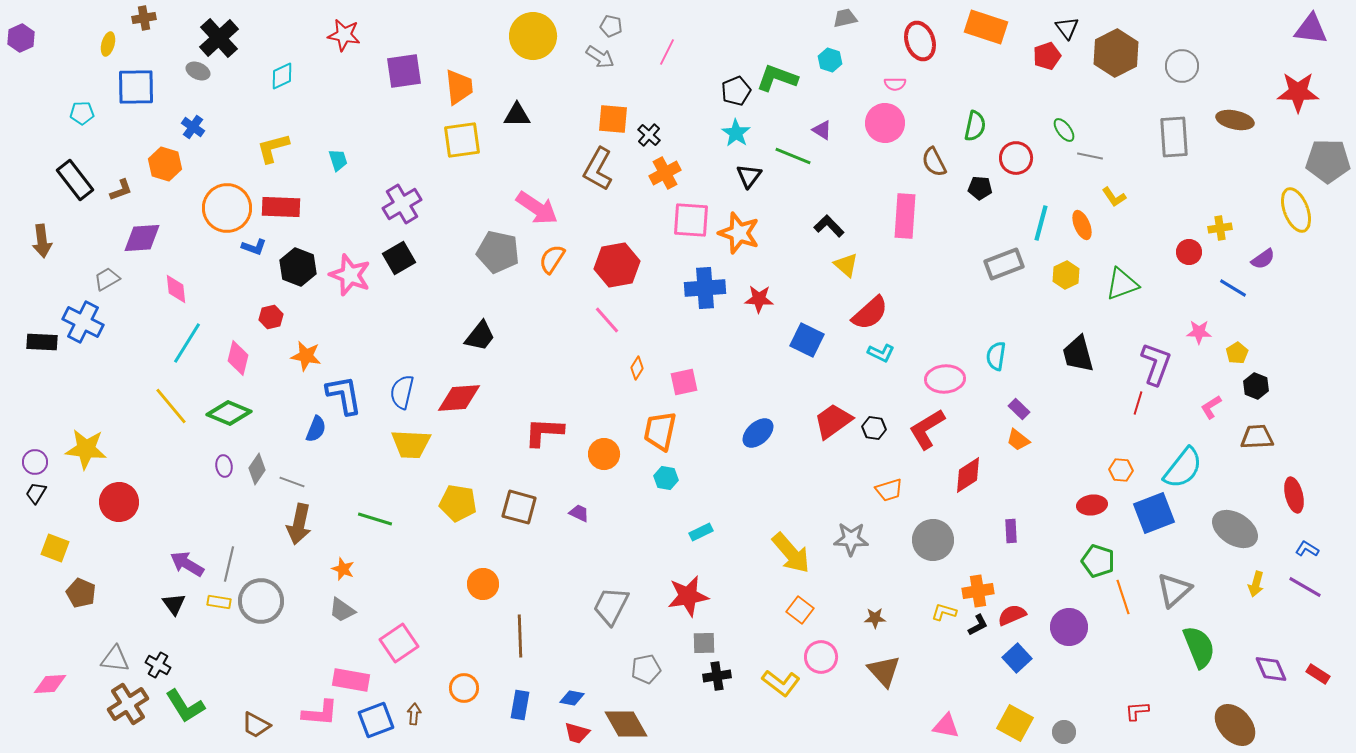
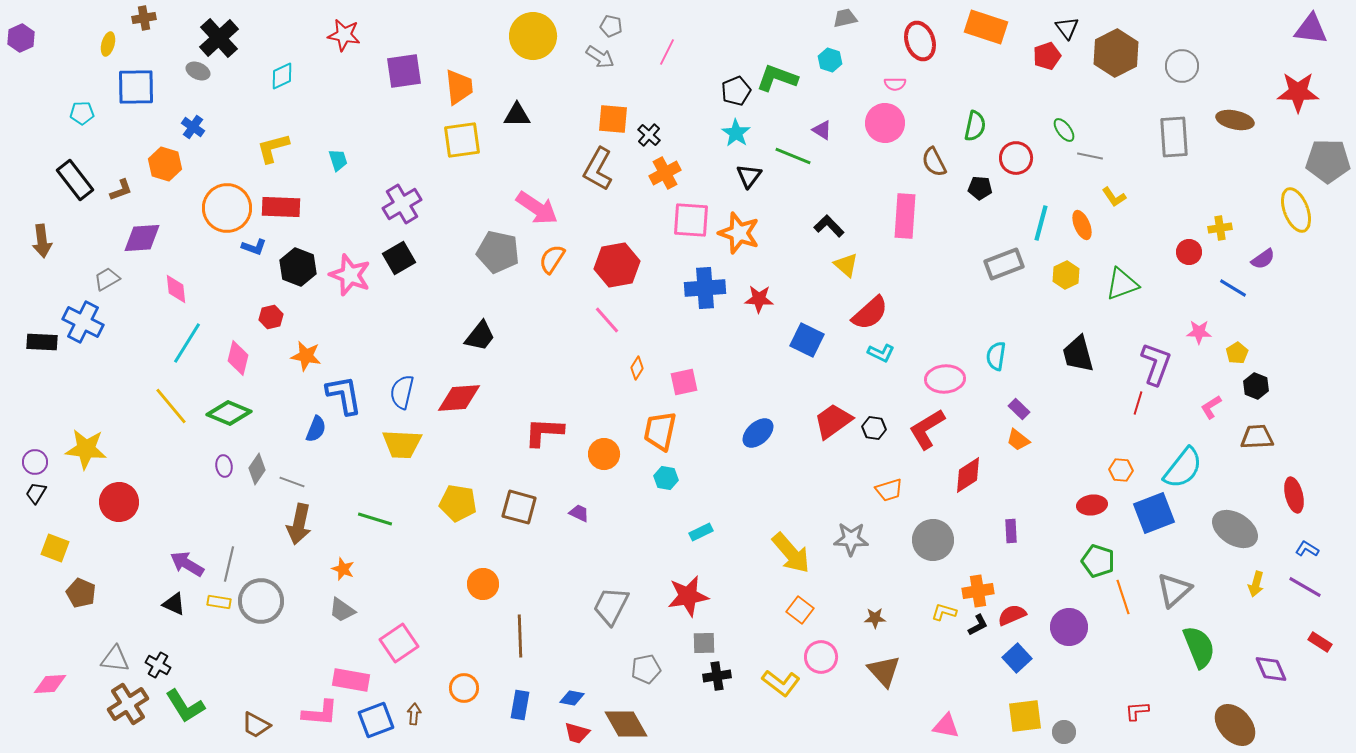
yellow trapezoid at (411, 444): moved 9 px left
black triangle at (174, 604): rotated 30 degrees counterclockwise
red rectangle at (1318, 674): moved 2 px right, 32 px up
yellow square at (1015, 723): moved 10 px right, 7 px up; rotated 36 degrees counterclockwise
